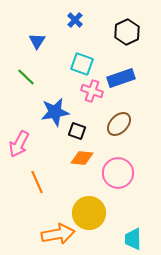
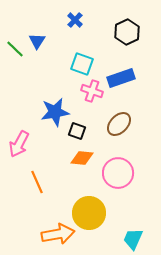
green line: moved 11 px left, 28 px up
cyan trapezoid: rotated 25 degrees clockwise
